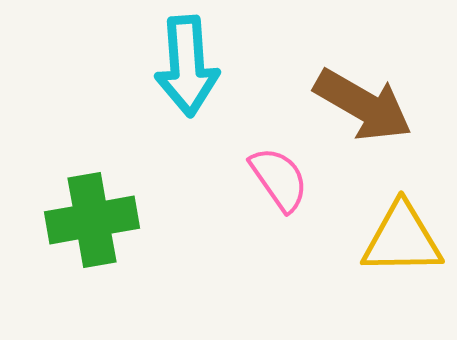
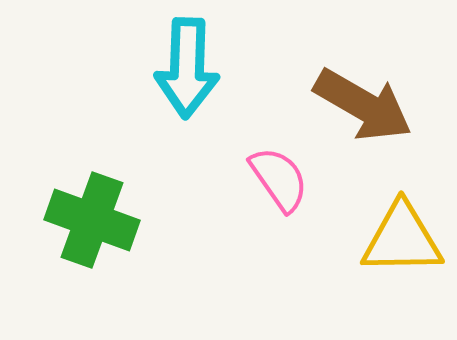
cyan arrow: moved 2 px down; rotated 6 degrees clockwise
green cross: rotated 30 degrees clockwise
